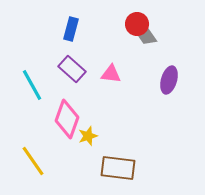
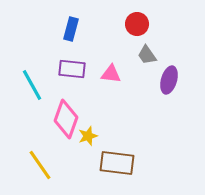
gray trapezoid: moved 19 px down
purple rectangle: rotated 36 degrees counterclockwise
pink diamond: moved 1 px left
yellow line: moved 7 px right, 4 px down
brown rectangle: moved 1 px left, 5 px up
